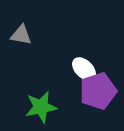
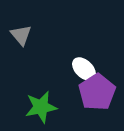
gray triangle: rotated 40 degrees clockwise
purple pentagon: moved 1 px left, 1 px down; rotated 15 degrees counterclockwise
